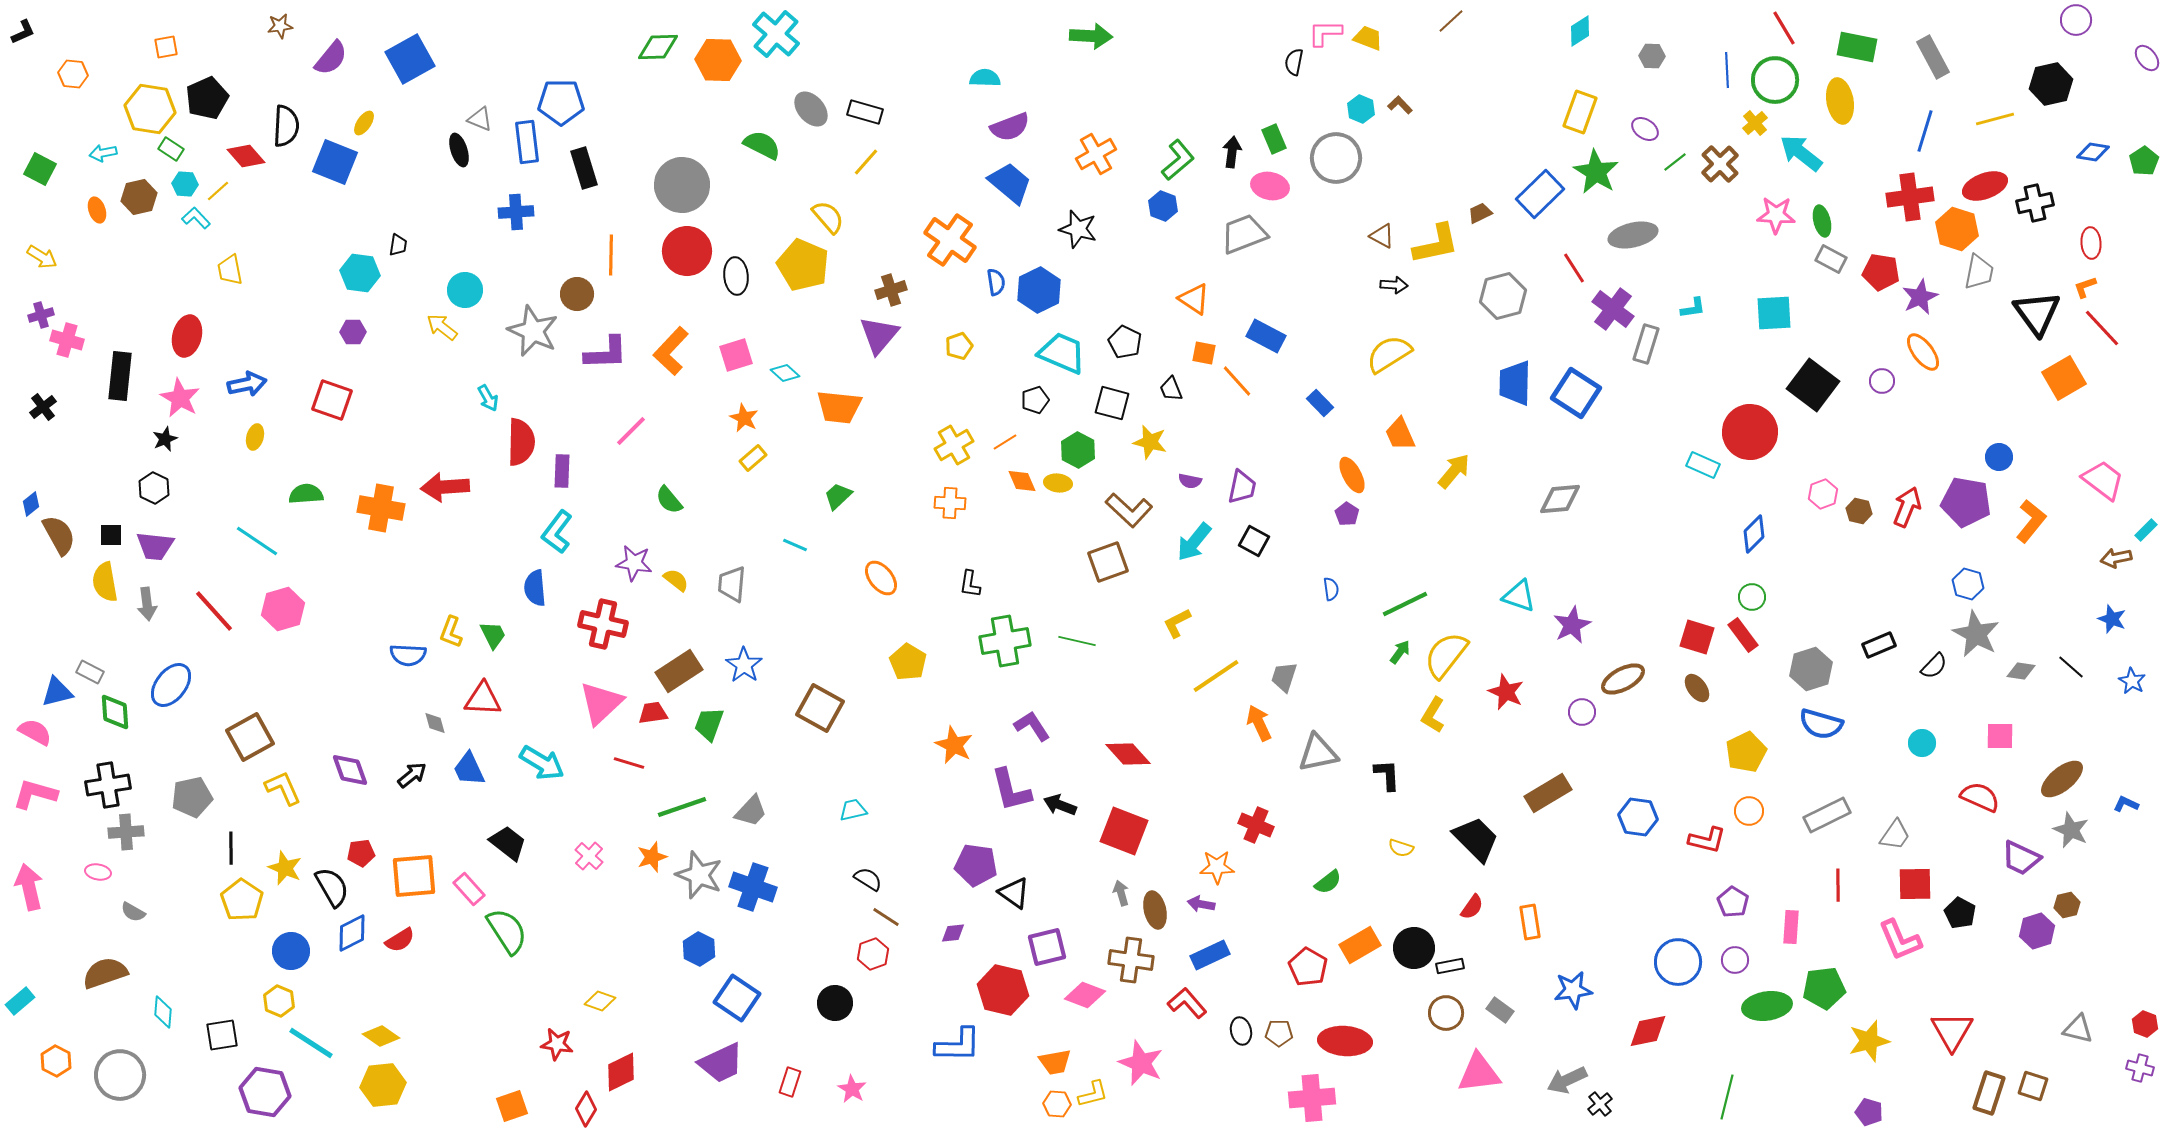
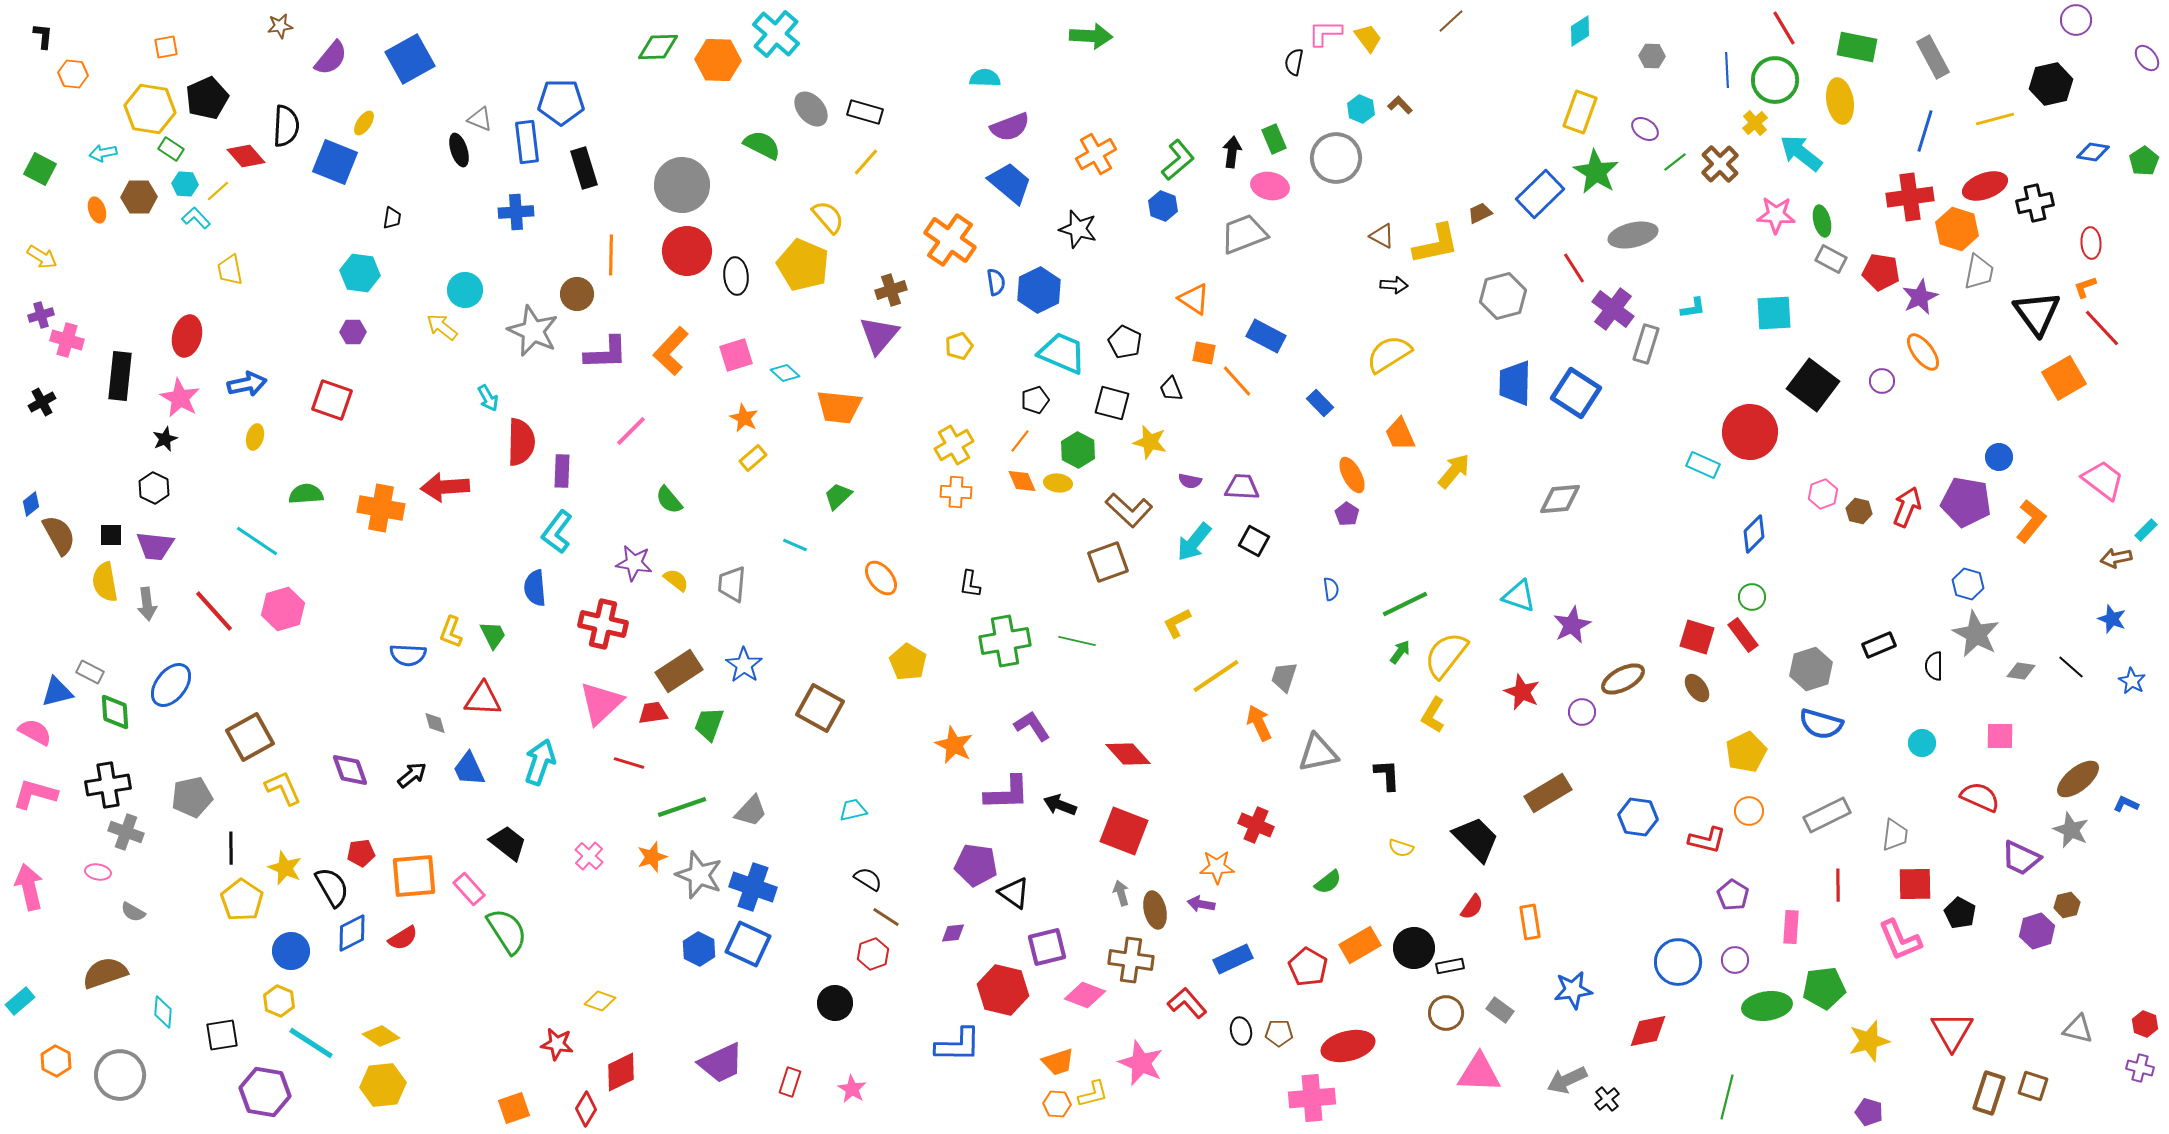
black L-shape at (23, 32): moved 20 px right, 4 px down; rotated 60 degrees counterclockwise
yellow trapezoid at (1368, 38): rotated 32 degrees clockwise
brown hexagon at (139, 197): rotated 12 degrees clockwise
black trapezoid at (398, 245): moved 6 px left, 27 px up
black cross at (43, 407): moved 1 px left, 5 px up; rotated 8 degrees clockwise
orange line at (1005, 442): moved 15 px right, 1 px up; rotated 20 degrees counterclockwise
purple trapezoid at (1242, 487): rotated 99 degrees counterclockwise
orange cross at (950, 503): moved 6 px right, 11 px up
black semicircle at (1934, 666): rotated 136 degrees clockwise
red star at (1506, 692): moved 16 px right
cyan arrow at (542, 763): moved 2 px left, 1 px up; rotated 102 degrees counterclockwise
brown ellipse at (2062, 779): moved 16 px right
purple L-shape at (1011, 790): moved 4 px left, 3 px down; rotated 78 degrees counterclockwise
gray cross at (126, 832): rotated 24 degrees clockwise
gray trapezoid at (1895, 835): rotated 28 degrees counterclockwise
purple pentagon at (1733, 902): moved 7 px up
red semicircle at (400, 940): moved 3 px right, 2 px up
blue rectangle at (1210, 955): moved 23 px right, 4 px down
blue square at (737, 998): moved 11 px right, 54 px up; rotated 9 degrees counterclockwise
red ellipse at (1345, 1041): moved 3 px right, 5 px down; rotated 18 degrees counterclockwise
orange trapezoid at (1055, 1062): moved 3 px right; rotated 8 degrees counterclockwise
pink triangle at (1479, 1073): rotated 9 degrees clockwise
black cross at (1600, 1104): moved 7 px right, 5 px up
orange square at (512, 1106): moved 2 px right, 2 px down
